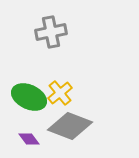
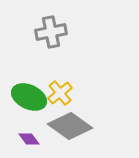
gray diamond: rotated 15 degrees clockwise
